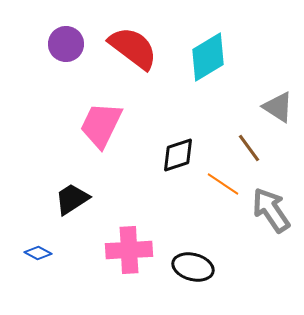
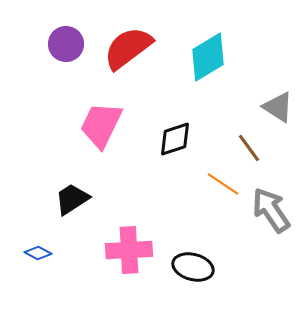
red semicircle: moved 5 px left; rotated 74 degrees counterclockwise
black diamond: moved 3 px left, 16 px up
